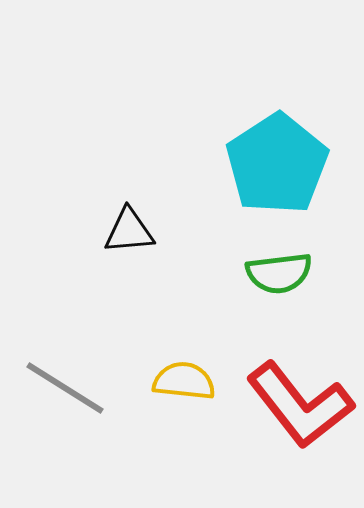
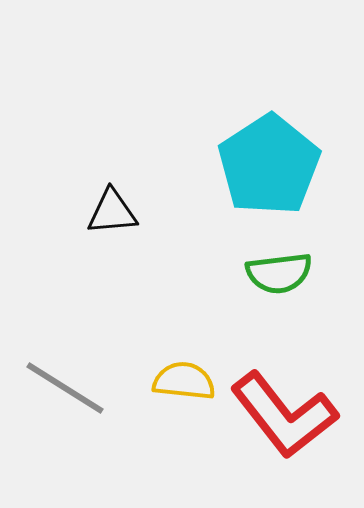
cyan pentagon: moved 8 px left, 1 px down
black triangle: moved 17 px left, 19 px up
red L-shape: moved 16 px left, 10 px down
